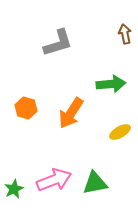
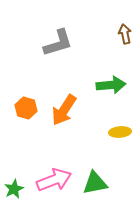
green arrow: moved 1 px down
orange arrow: moved 7 px left, 3 px up
yellow ellipse: rotated 25 degrees clockwise
